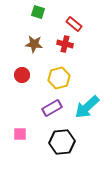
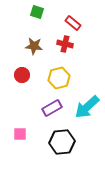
green square: moved 1 px left
red rectangle: moved 1 px left, 1 px up
brown star: moved 2 px down
